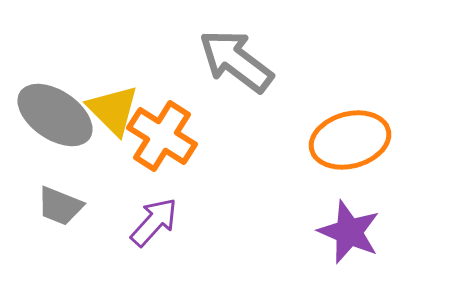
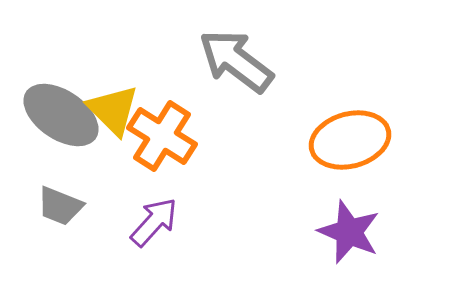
gray ellipse: moved 6 px right
